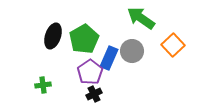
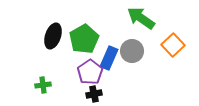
black cross: rotated 14 degrees clockwise
